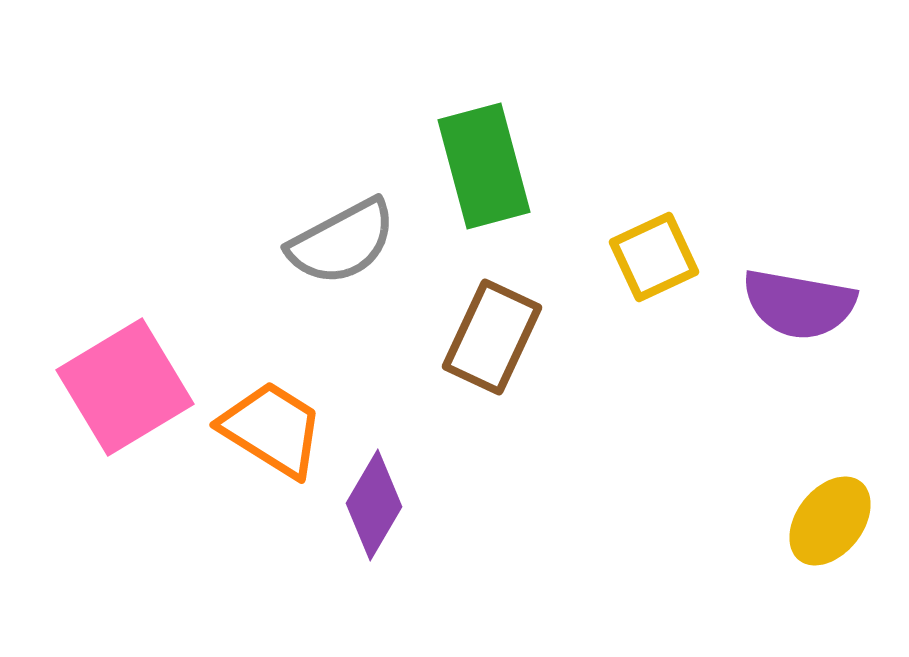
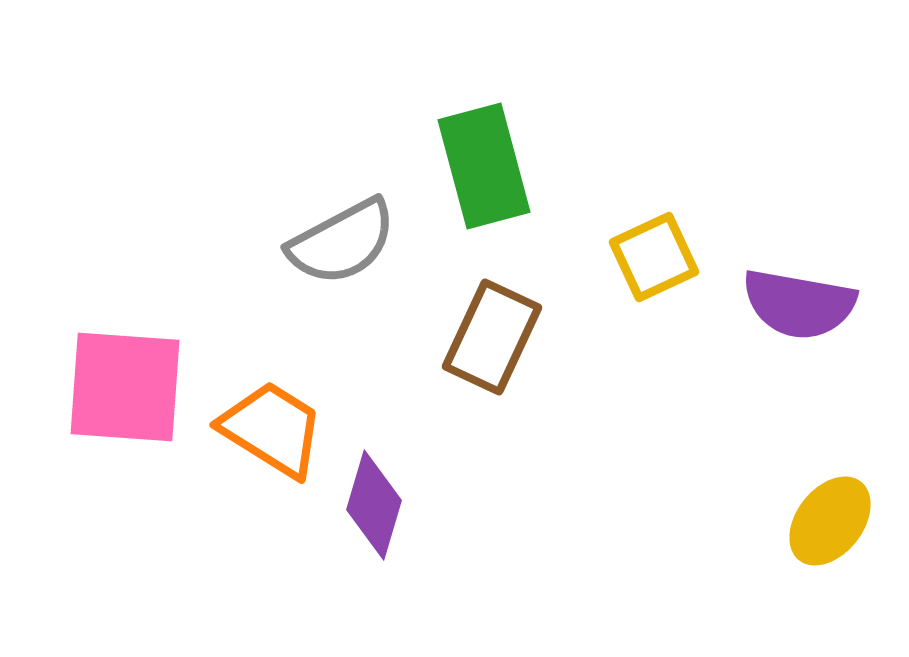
pink square: rotated 35 degrees clockwise
purple diamond: rotated 14 degrees counterclockwise
